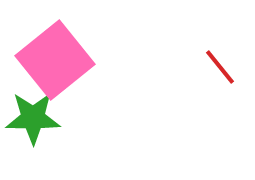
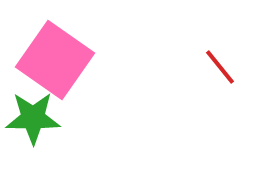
pink square: rotated 16 degrees counterclockwise
